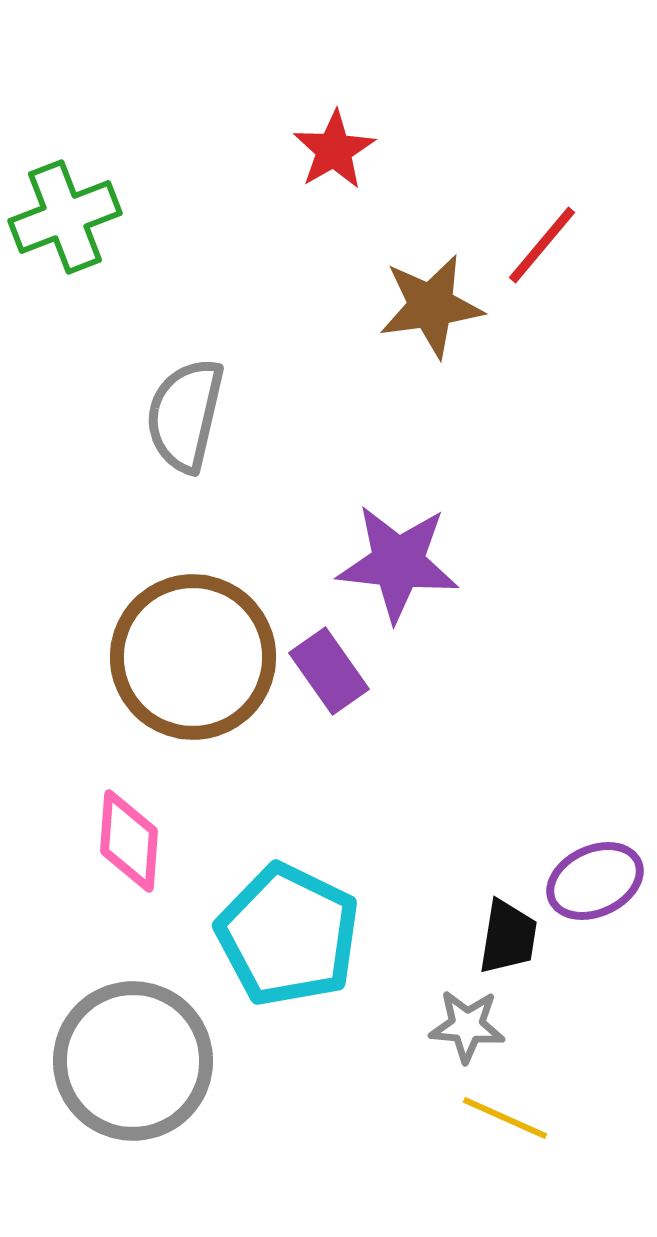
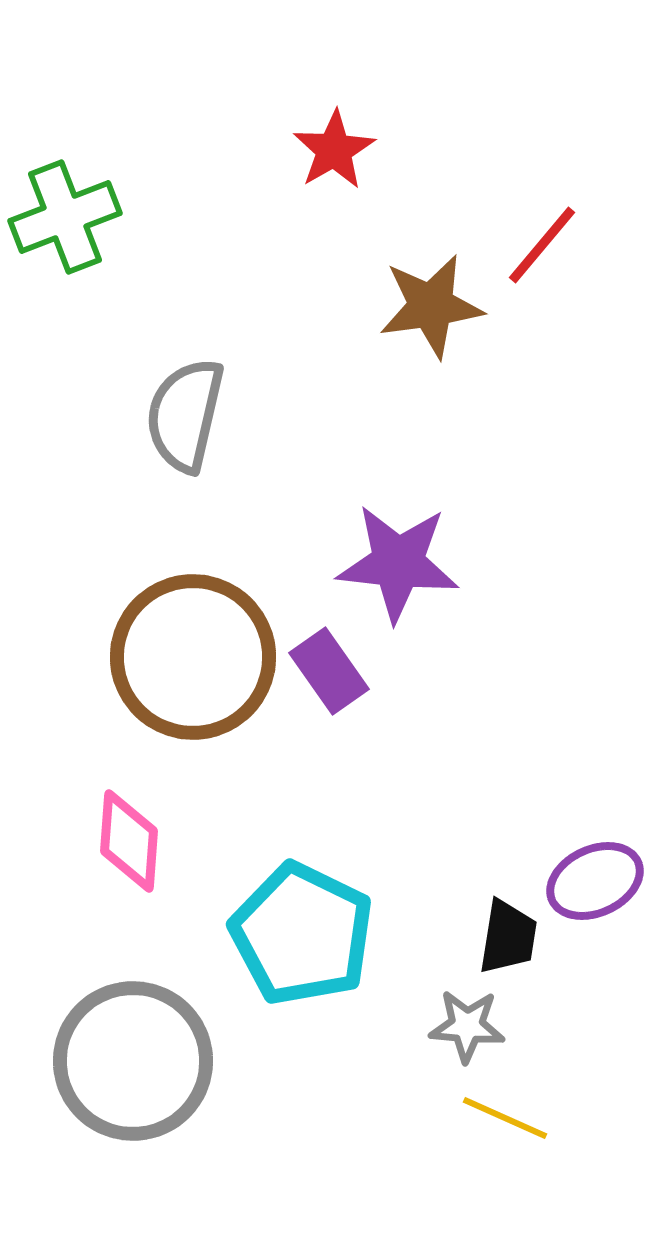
cyan pentagon: moved 14 px right, 1 px up
